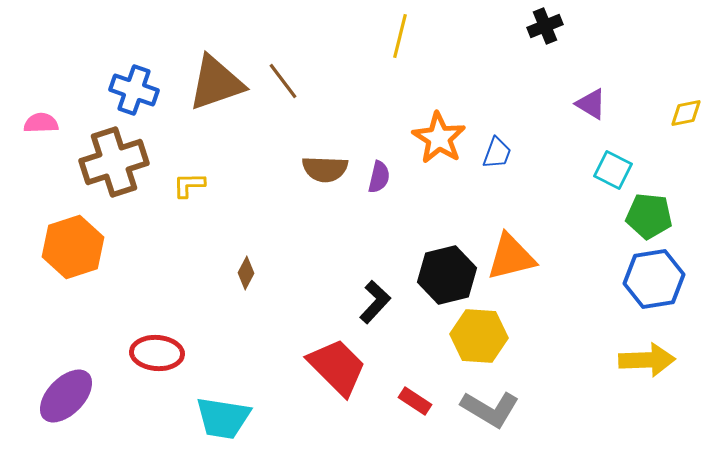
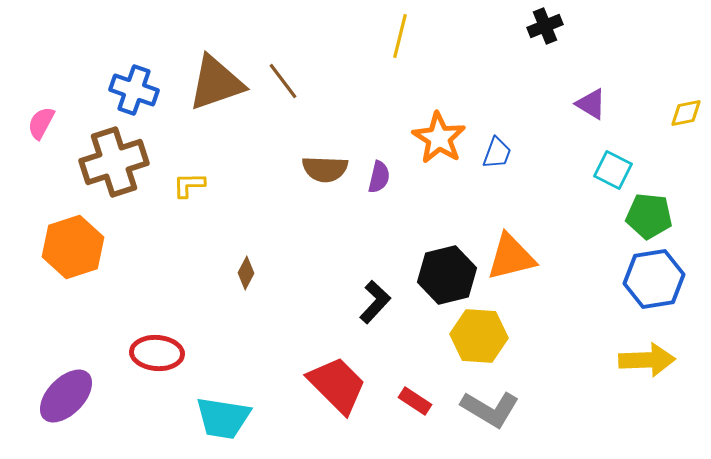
pink semicircle: rotated 60 degrees counterclockwise
red trapezoid: moved 18 px down
